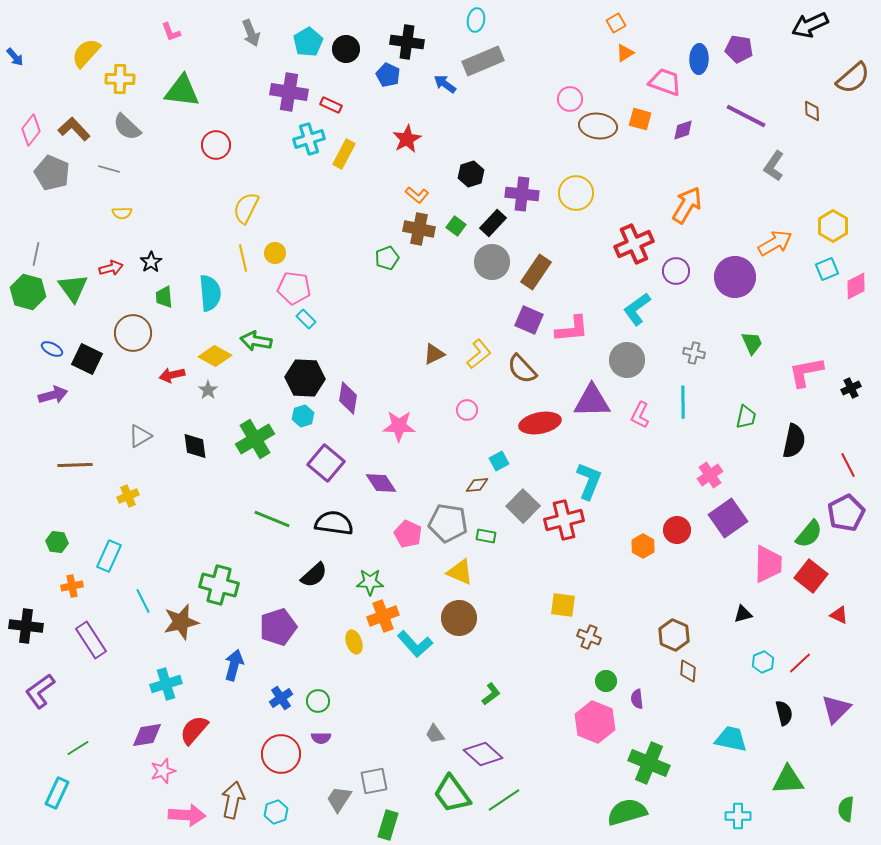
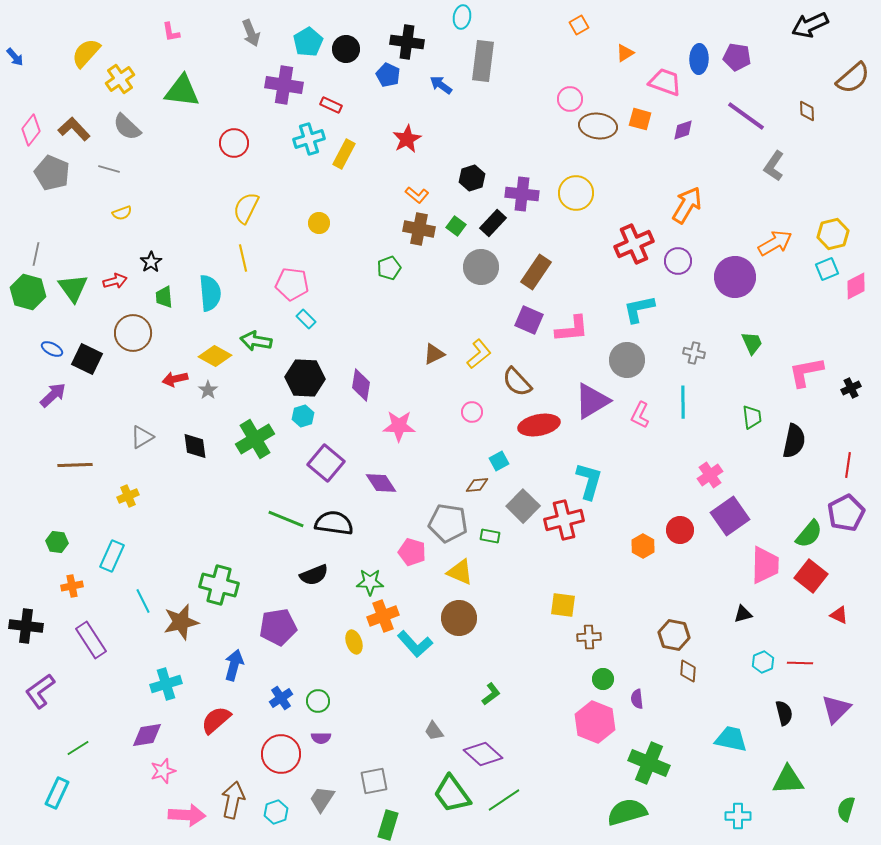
cyan ellipse at (476, 20): moved 14 px left, 3 px up
orange square at (616, 23): moved 37 px left, 2 px down
pink L-shape at (171, 32): rotated 10 degrees clockwise
purple pentagon at (739, 49): moved 2 px left, 8 px down
gray rectangle at (483, 61): rotated 60 degrees counterclockwise
yellow cross at (120, 79): rotated 36 degrees counterclockwise
blue arrow at (445, 84): moved 4 px left, 1 px down
purple cross at (289, 92): moved 5 px left, 7 px up
brown diamond at (812, 111): moved 5 px left
purple line at (746, 116): rotated 9 degrees clockwise
red circle at (216, 145): moved 18 px right, 2 px up
black hexagon at (471, 174): moved 1 px right, 4 px down
yellow semicircle at (122, 213): rotated 18 degrees counterclockwise
yellow hexagon at (833, 226): moved 8 px down; rotated 16 degrees clockwise
yellow circle at (275, 253): moved 44 px right, 30 px up
green pentagon at (387, 258): moved 2 px right, 10 px down
gray circle at (492, 262): moved 11 px left, 5 px down
red arrow at (111, 268): moved 4 px right, 13 px down
purple circle at (676, 271): moved 2 px right, 10 px up
pink pentagon at (294, 288): moved 2 px left, 4 px up
cyan L-shape at (637, 309): moved 2 px right; rotated 24 degrees clockwise
brown semicircle at (522, 369): moved 5 px left, 13 px down
red arrow at (172, 375): moved 3 px right, 4 px down
purple arrow at (53, 395): rotated 28 degrees counterclockwise
purple diamond at (348, 398): moved 13 px right, 13 px up
purple triangle at (592, 401): rotated 30 degrees counterclockwise
pink circle at (467, 410): moved 5 px right, 2 px down
green trapezoid at (746, 417): moved 6 px right; rotated 20 degrees counterclockwise
red ellipse at (540, 423): moved 1 px left, 2 px down
gray triangle at (140, 436): moved 2 px right, 1 px down
red line at (848, 465): rotated 35 degrees clockwise
cyan L-shape at (589, 481): rotated 6 degrees counterclockwise
purple square at (728, 518): moved 2 px right, 2 px up
green line at (272, 519): moved 14 px right
red circle at (677, 530): moved 3 px right
pink pentagon at (408, 534): moved 4 px right, 18 px down; rotated 8 degrees counterclockwise
green rectangle at (486, 536): moved 4 px right
cyan rectangle at (109, 556): moved 3 px right
pink trapezoid at (768, 564): moved 3 px left, 1 px down
black semicircle at (314, 575): rotated 20 degrees clockwise
purple pentagon at (278, 627): rotated 9 degrees clockwise
brown hexagon at (674, 635): rotated 12 degrees counterclockwise
brown cross at (589, 637): rotated 25 degrees counterclockwise
red line at (800, 663): rotated 45 degrees clockwise
green circle at (606, 681): moved 3 px left, 2 px up
red semicircle at (194, 730): moved 22 px right, 10 px up; rotated 8 degrees clockwise
gray trapezoid at (435, 734): moved 1 px left, 3 px up
gray trapezoid at (339, 799): moved 17 px left
green semicircle at (846, 809): rotated 10 degrees clockwise
